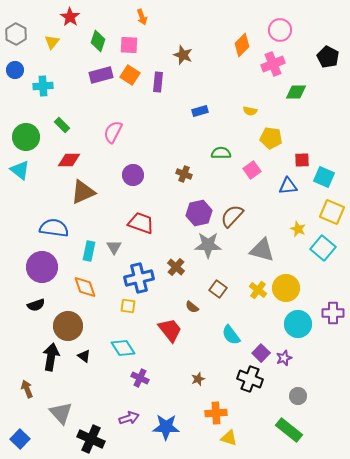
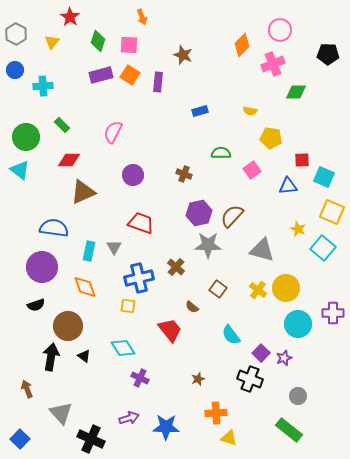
black pentagon at (328, 57): moved 3 px up; rotated 25 degrees counterclockwise
